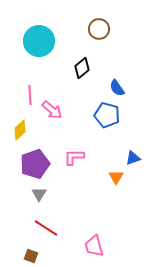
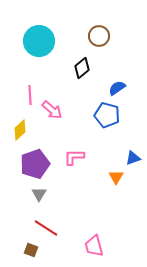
brown circle: moved 7 px down
blue semicircle: rotated 90 degrees clockwise
brown square: moved 6 px up
